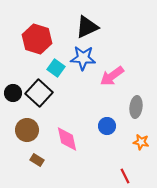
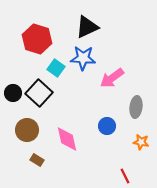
pink arrow: moved 2 px down
